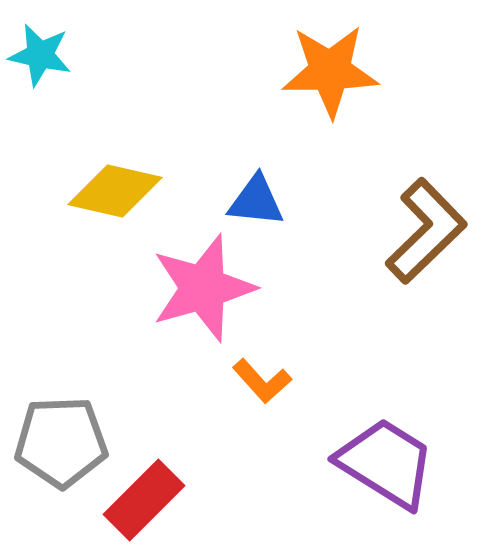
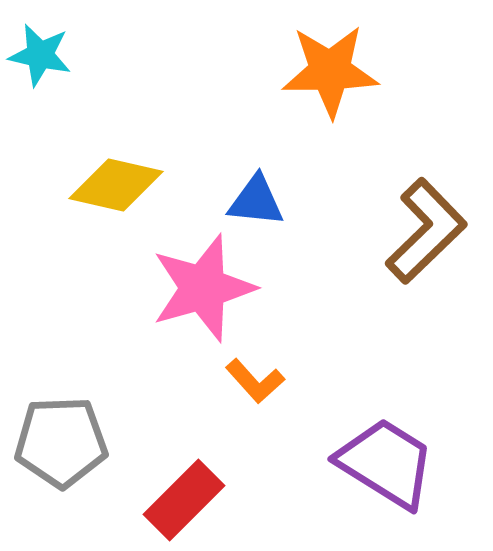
yellow diamond: moved 1 px right, 6 px up
orange L-shape: moved 7 px left
red rectangle: moved 40 px right
